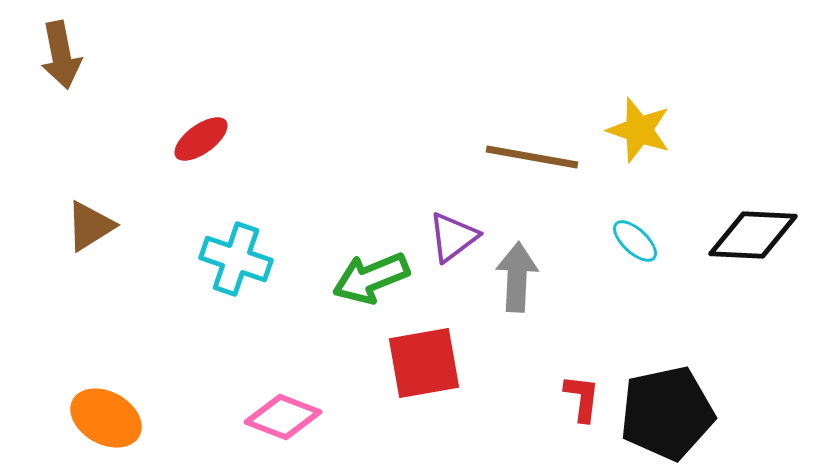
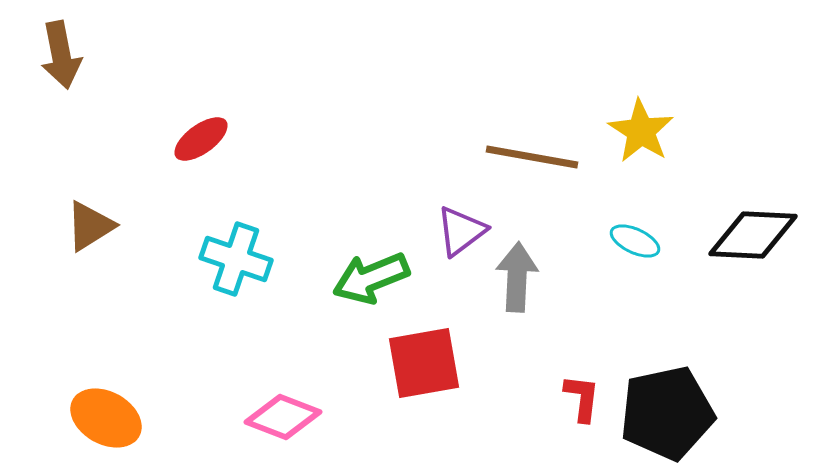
yellow star: moved 2 px right, 1 px down; rotated 14 degrees clockwise
purple triangle: moved 8 px right, 6 px up
cyan ellipse: rotated 18 degrees counterclockwise
